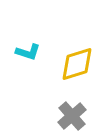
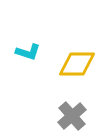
yellow diamond: rotated 18 degrees clockwise
